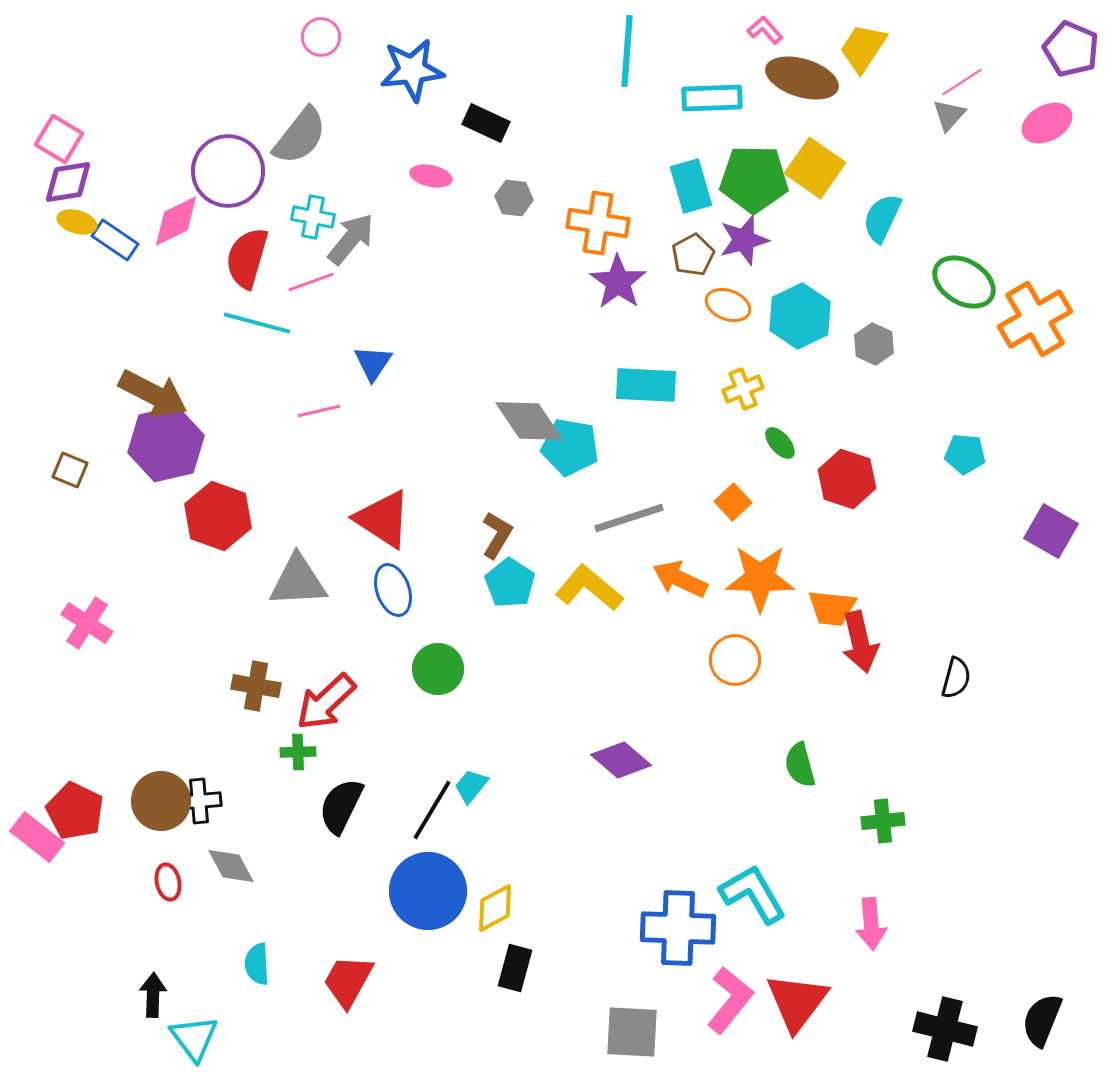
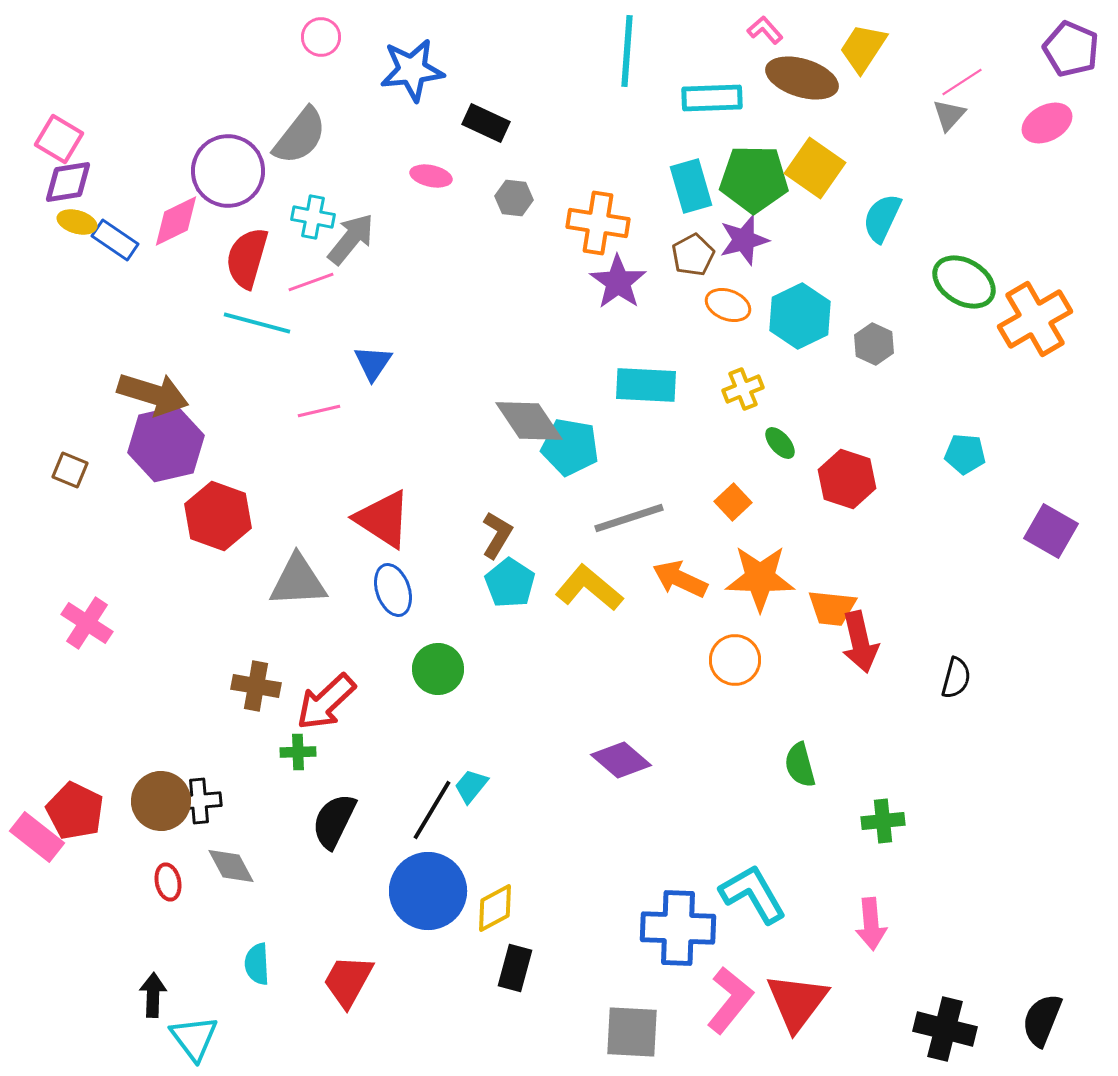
brown arrow at (153, 394): rotated 10 degrees counterclockwise
black semicircle at (341, 806): moved 7 px left, 15 px down
